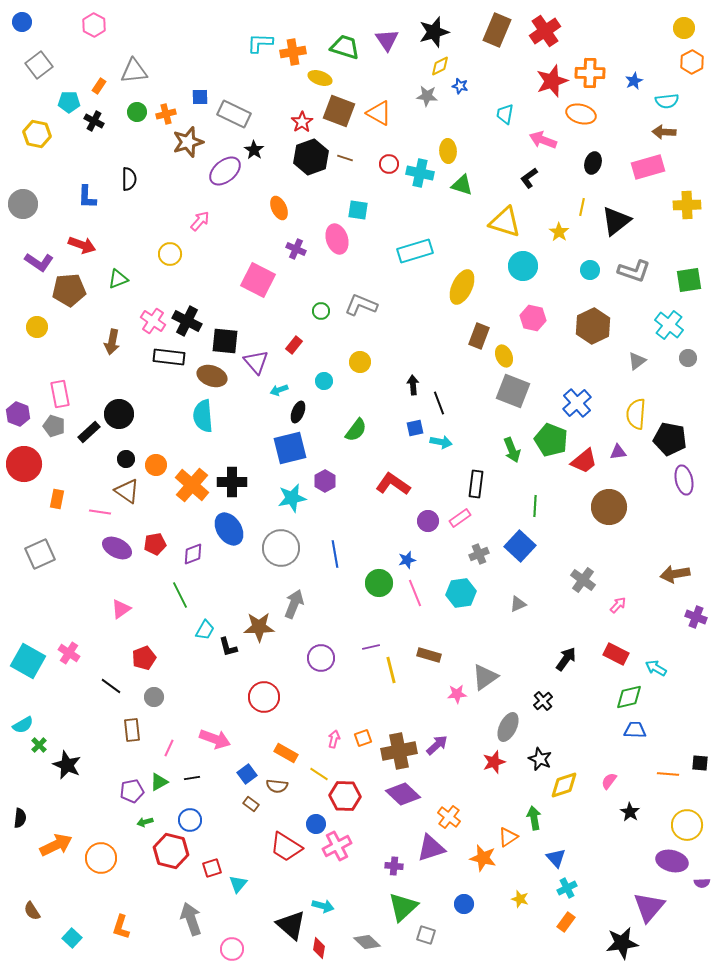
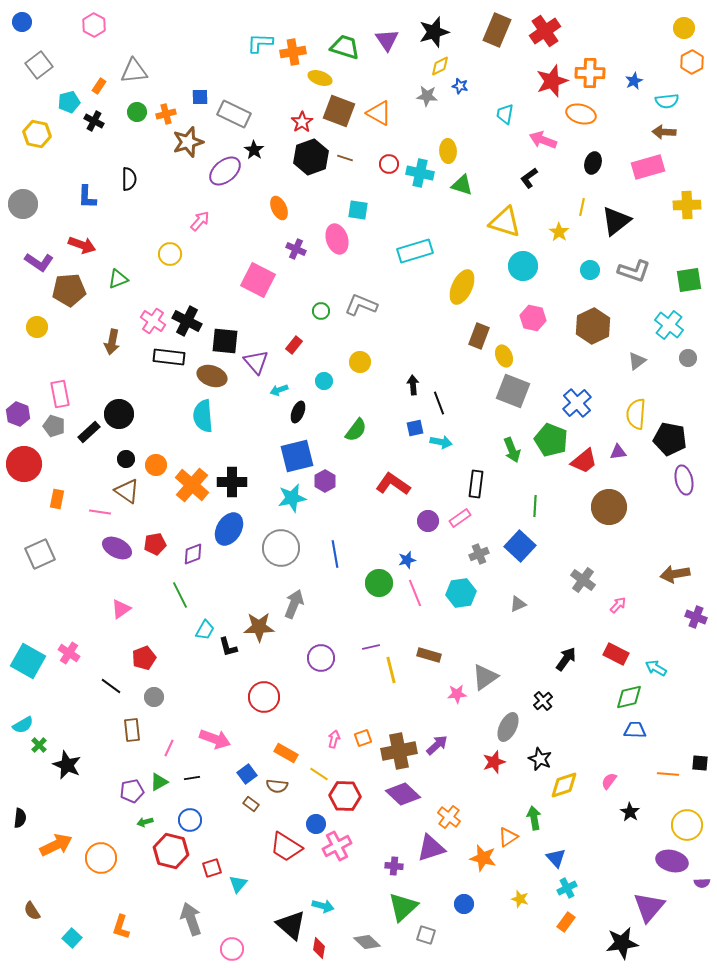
cyan pentagon at (69, 102): rotated 15 degrees counterclockwise
blue square at (290, 448): moved 7 px right, 8 px down
blue ellipse at (229, 529): rotated 64 degrees clockwise
